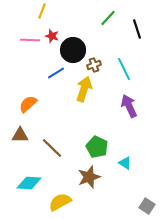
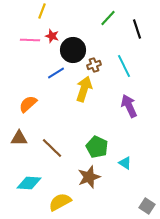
cyan line: moved 3 px up
brown triangle: moved 1 px left, 3 px down
